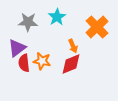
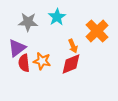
orange cross: moved 4 px down
